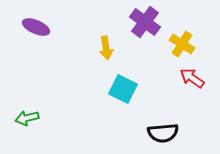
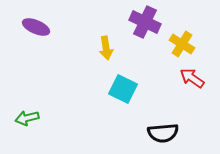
purple cross: rotated 12 degrees counterclockwise
